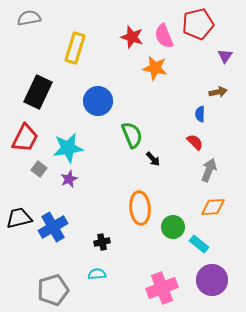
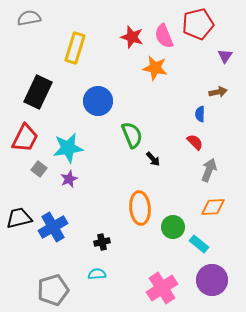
pink cross: rotated 12 degrees counterclockwise
